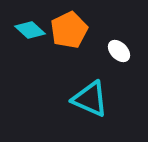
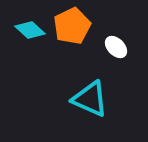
orange pentagon: moved 3 px right, 4 px up
white ellipse: moved 3 px left, 4 px up
